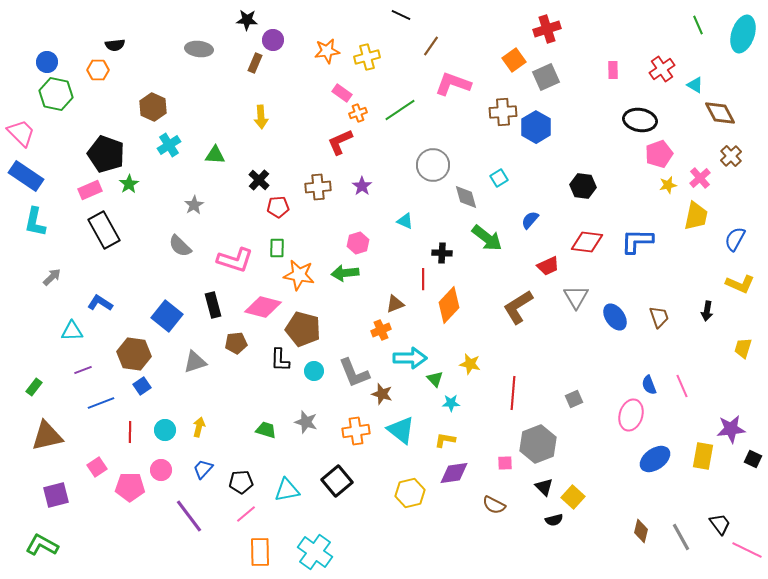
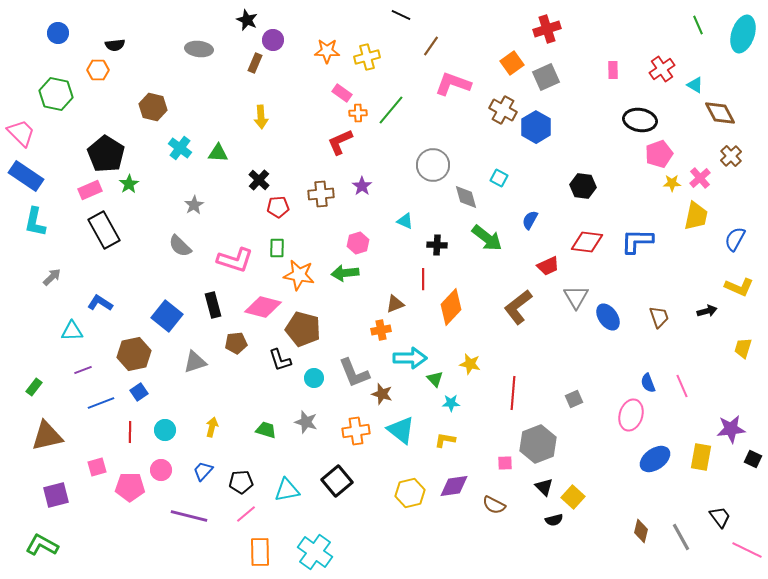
black star at (247, 20): rotated 20 degrees clockwise
orange star at (327, 51): rotated 10 degrees clockwise
orange square at (514, 60): moved 2 px left, 3 px down
blue circle at (47, 62): moved 11 px right, 29 px up
brown hexagon at (153, 107): rotated 12 degrees counterclockwise
green line at (400, 110): moved 9 px left; rotated 16 degrees counterclockwise
brown cross at (503, 112): moved 2 px up; rotated 32 degrees clockwise
orange cross at (358, 113): rotated 18 degrees clockwise
cyan cross at (169, 145): moved 11 px right, 3 px down; rotated 20 degrees counterclockwise
black pentagon at (106, 154): rotated 12 degrees clockwise
green triangle at (215, 155): moved 3 px right, 2 px up
cyan square at (499, 178): rotated 30 degrees counterclockwise
yellow star at (668, 185): moved 4 px right, 2 px up; rotated 12 degrees clockwise
brown cross at (318, 187): moved 3 px right, 7 px down
blue semicircle at (530, 220): rotated 12 degrees counterclockwise
black cross at (442, 253): moved 5 px left, 8 px up
yellow L-shape at (740, 284): moved 1 px left, 3 px down
orange diamond at (449, 305): moved 2 px right, 2 px down
brown L-shape at (518, 307): rotated 6 degrees counterclockwise
black arrow at (707, 311): rotated 114 degrees counterclockwise
blue ellipse at (615, 317): moved 7 px left
orange cross at (381, 330): rotated 12 degrees clockwise
brown hexagon at (134, 354): rotated 20 degrees counterclockwise
black L-shape at (280, 360): rotated 20 degrees counterclockwise
cyan circle at (314, 371): moved 7 px down
blue semicircle at (649, 385): moved 1 px left, 2 px up
blue square at (142, 386): moved 3 px left, 6 px down
yellow arrow at (199, 427): moved 13 px right
yellow rectangle at (703, 456): moved 2 px left, 1 px down
pink square at (97, 467): rotated 18 degrees clockwise
blue trapezoid at (203, 469): moved 2 px down
purple diamond at (454, 473): moved 13 px down
purple line at (189, 516): rotated 39 degrees counterclockwise
black trapezoid at (720, 524): moved 7 px up
